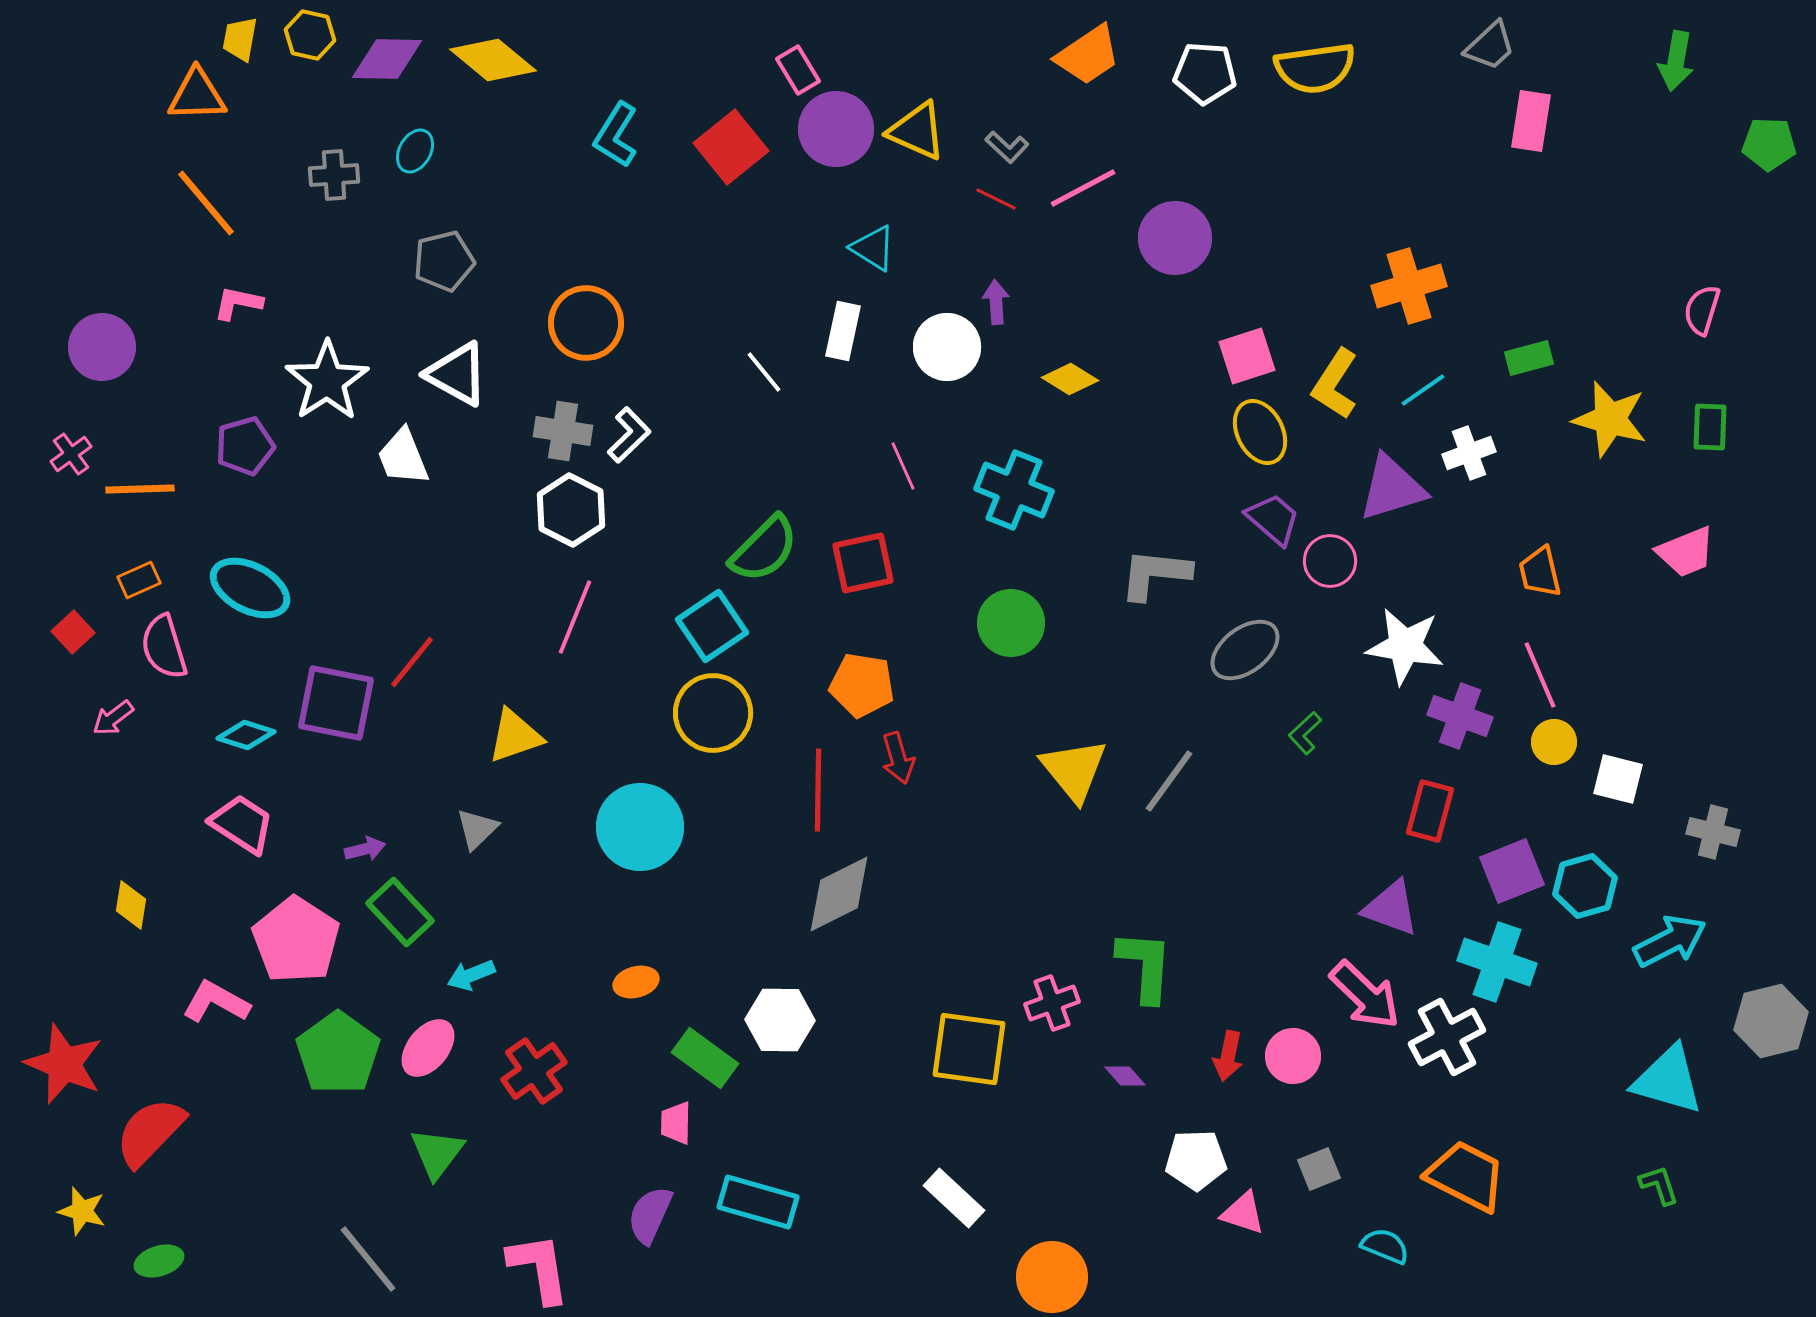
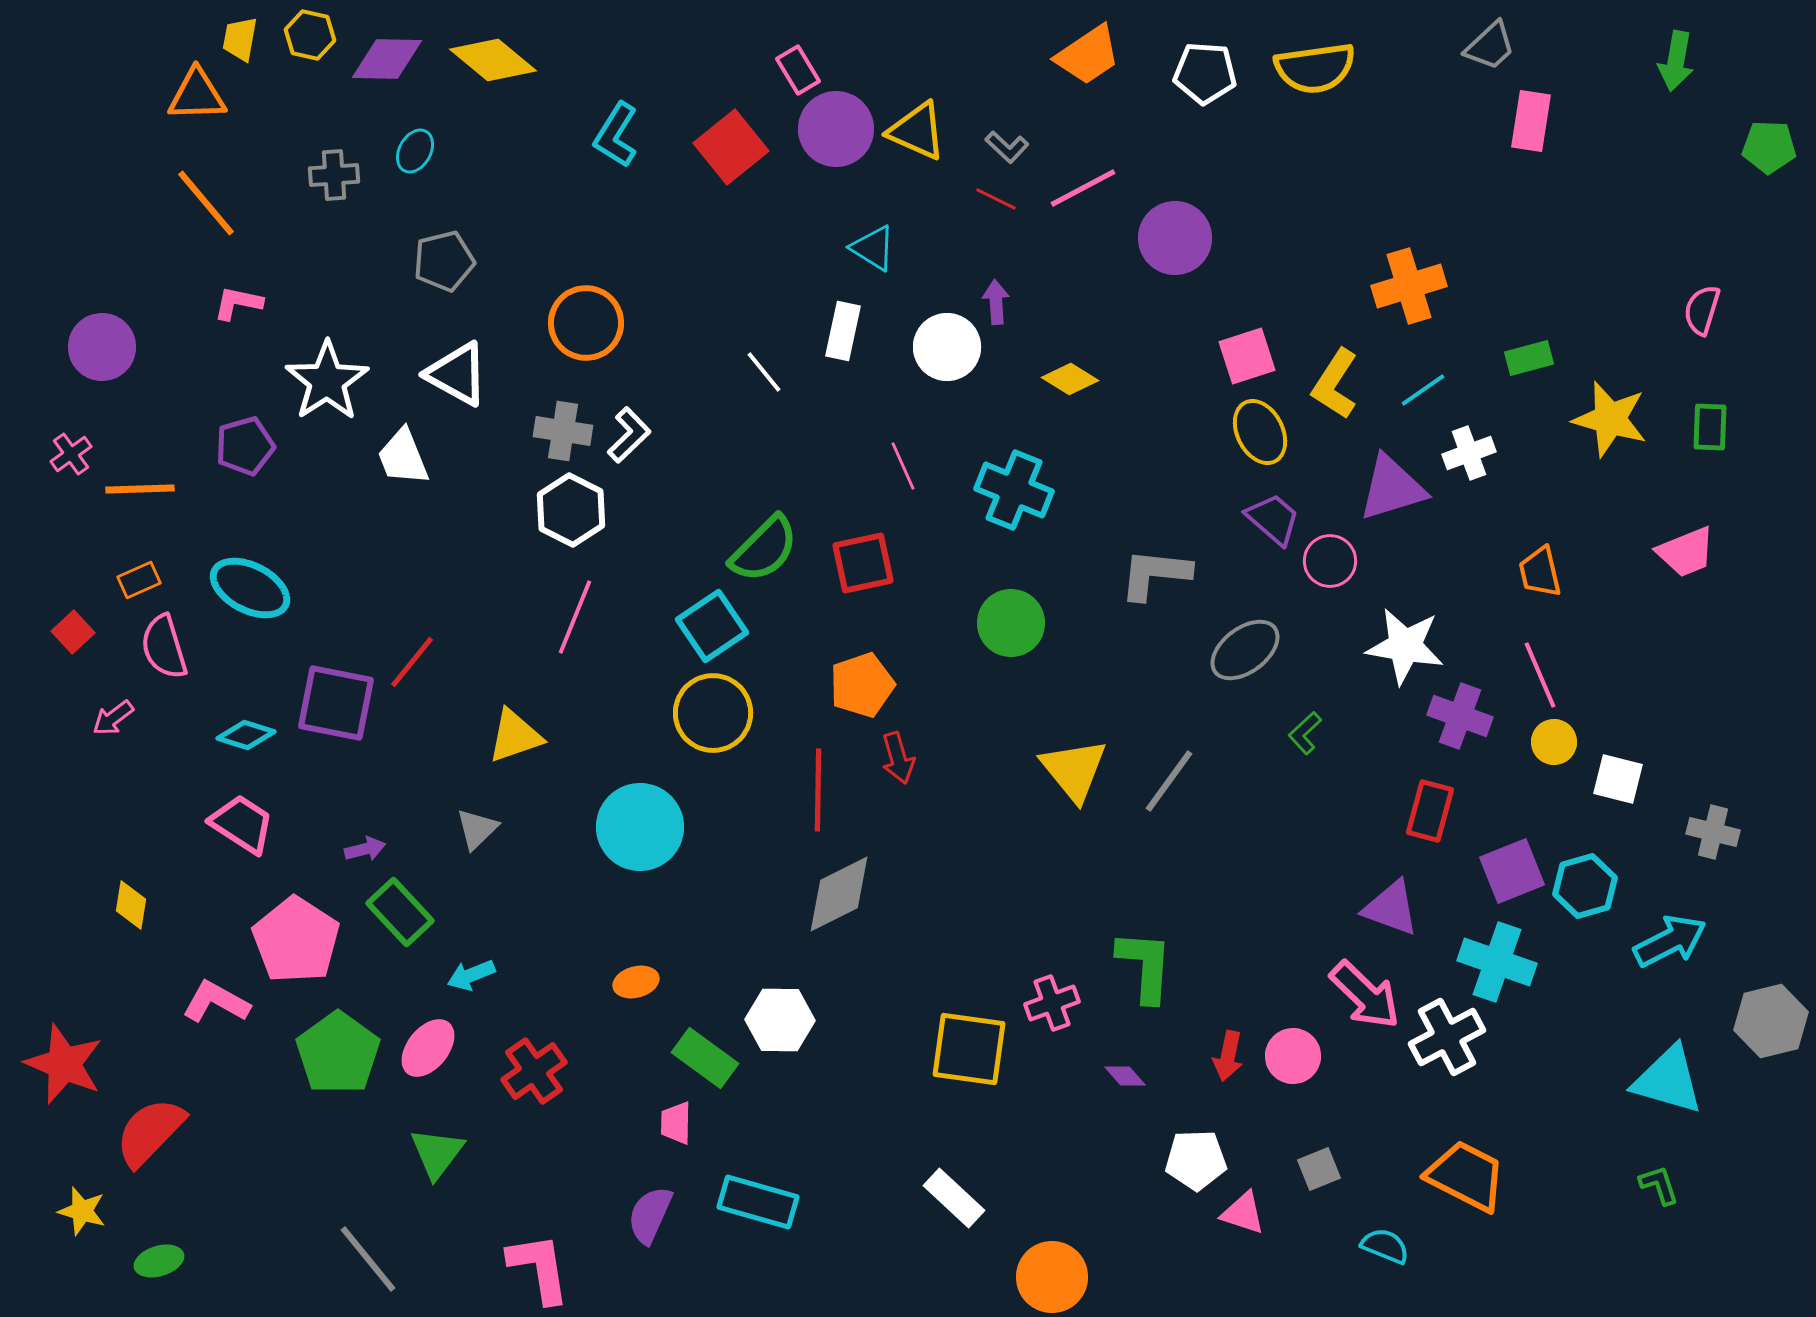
green pentagon at (1769, 144): moved 3 px down
orange pentagon at (862, 685): rotated 28 degrees counterclockwise
